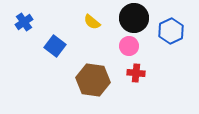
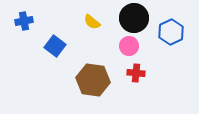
blue cross: moved 1 px up; rotated 24 degrees clockwise
blue hexagon: moved 1 px down
